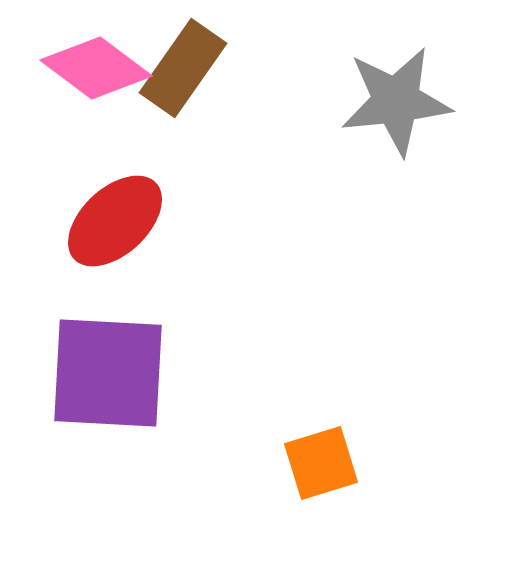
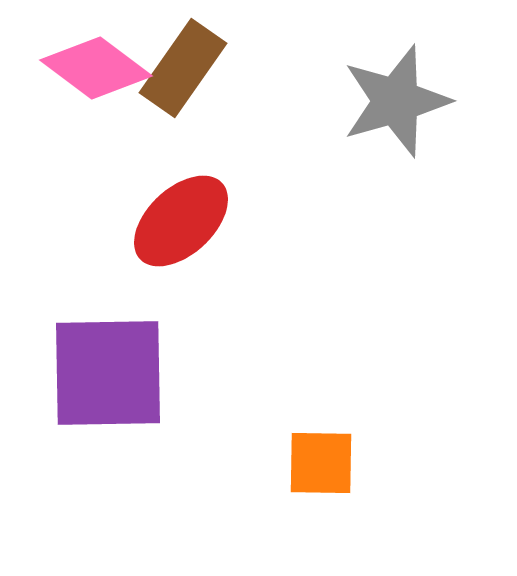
gray star: rotated 10 degrees counterclockwise
red ellipse: moved 66 px right
purple square: rotated 4 degrees counterclockwise
orange square: rotated 18 degrees clockwise
